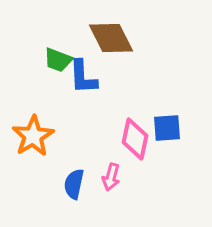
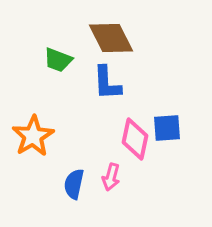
blue L-shape: moved 24 px right, 6 px down
